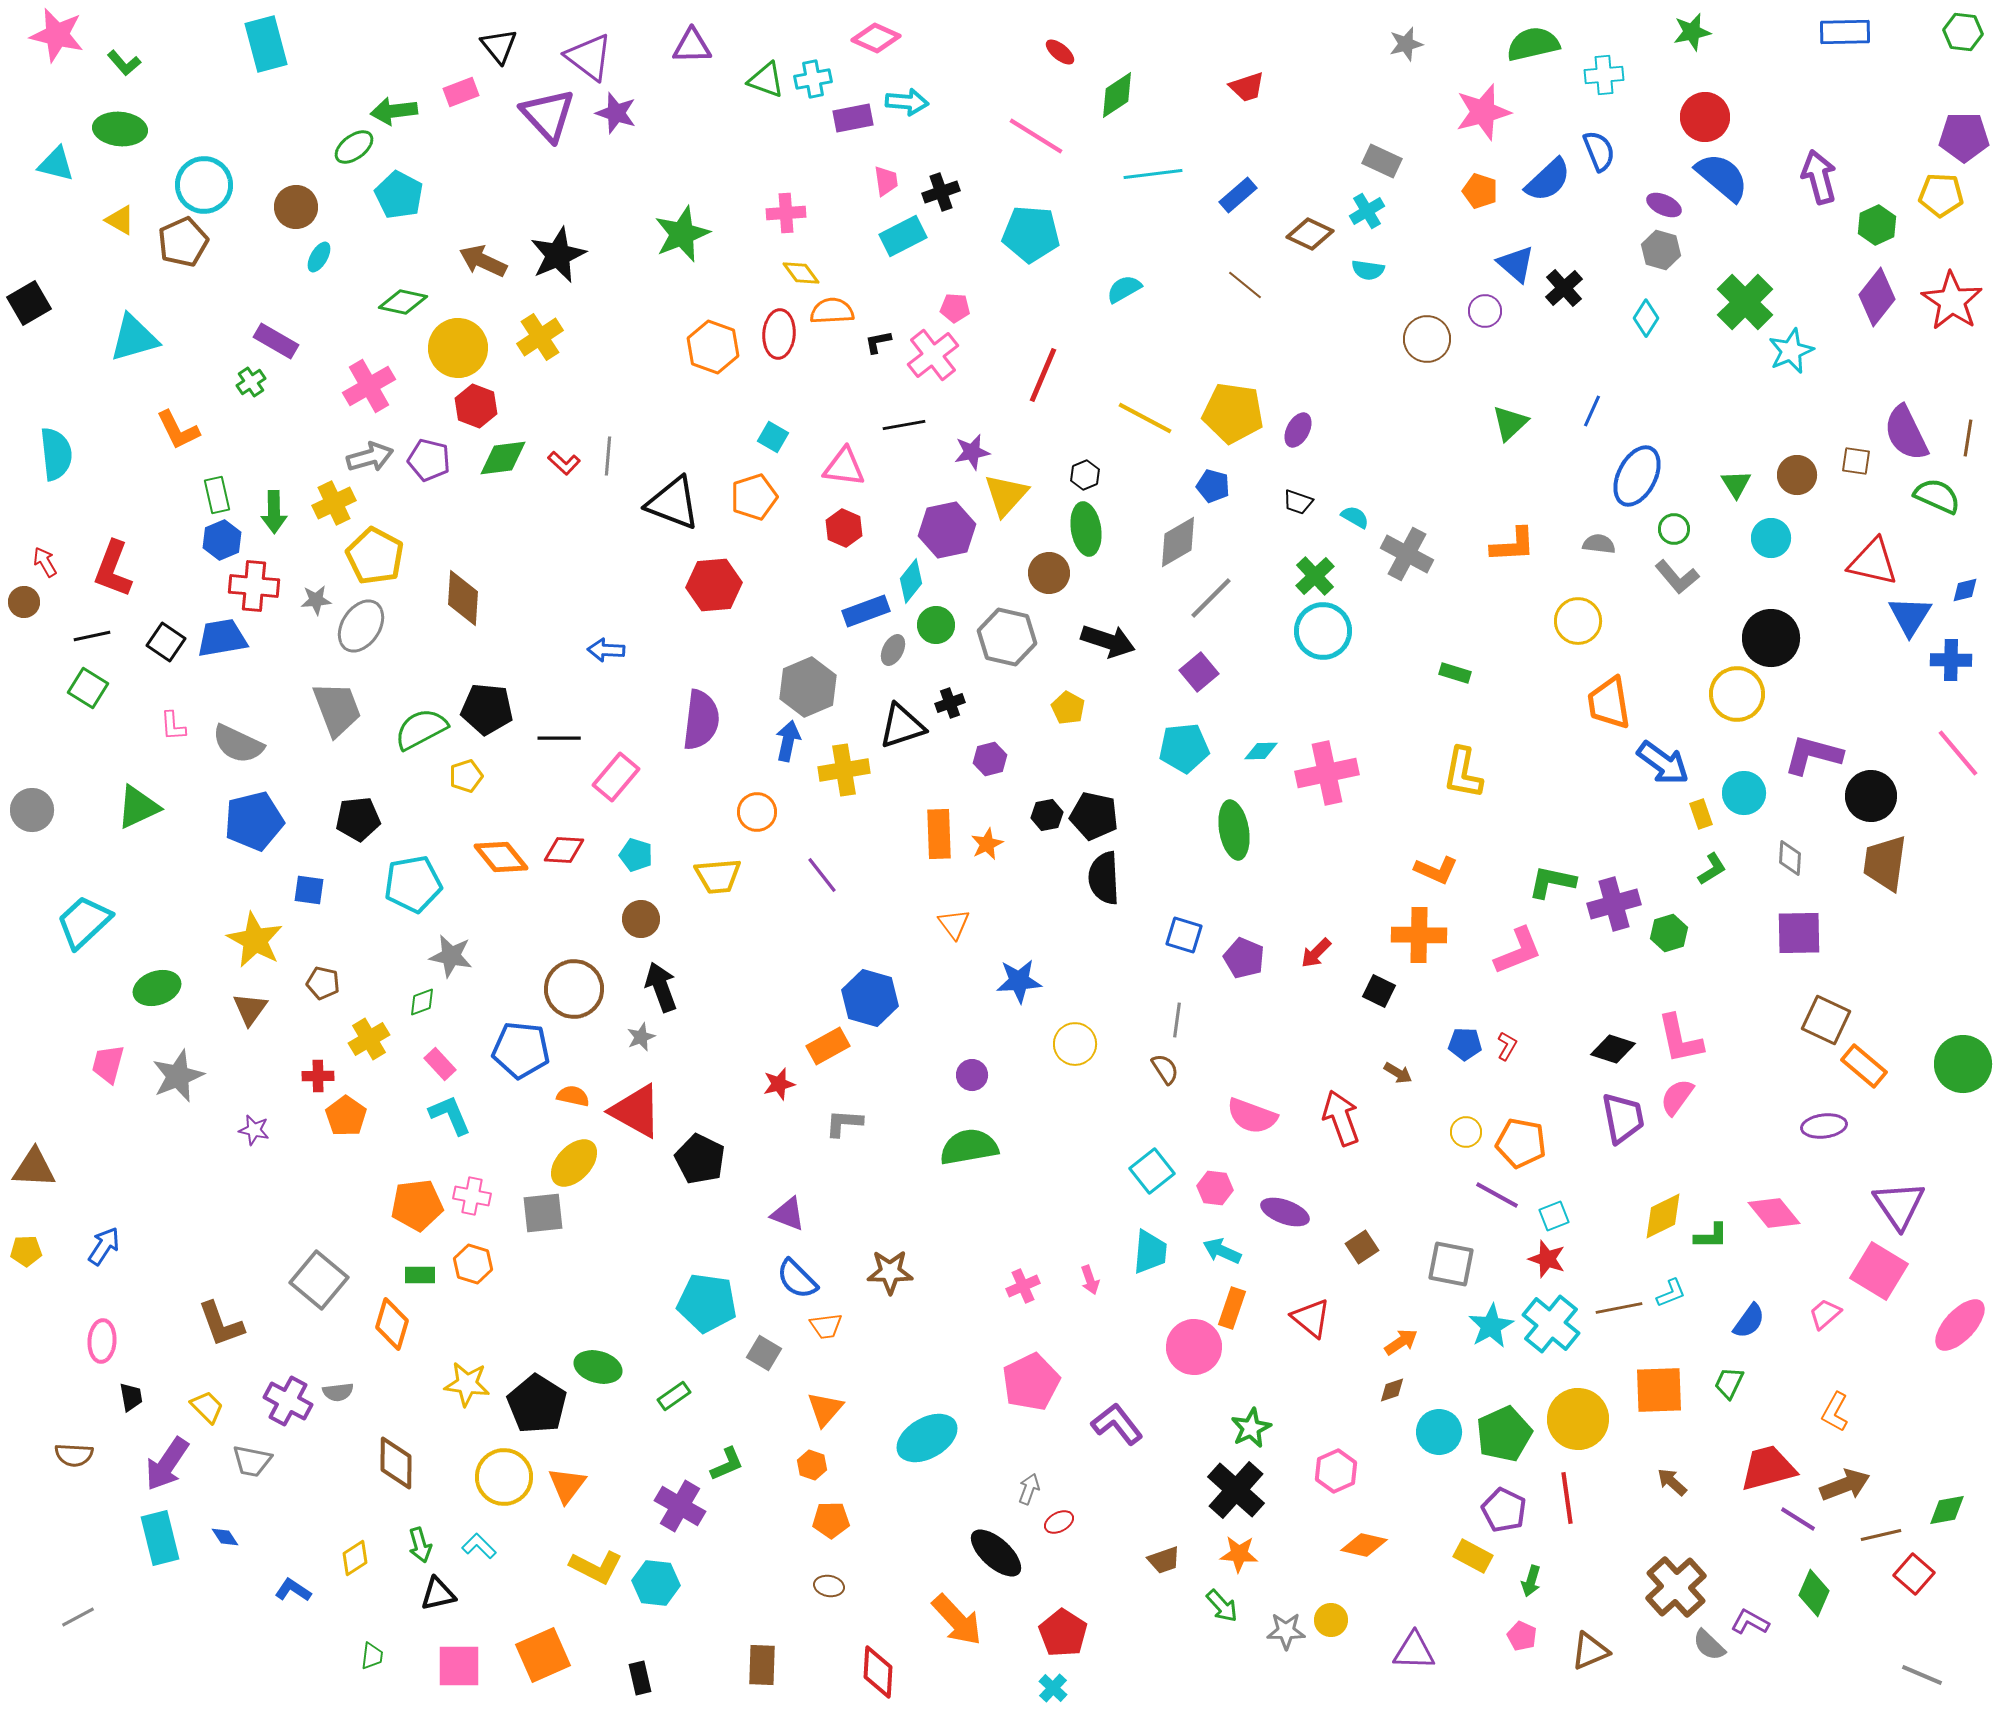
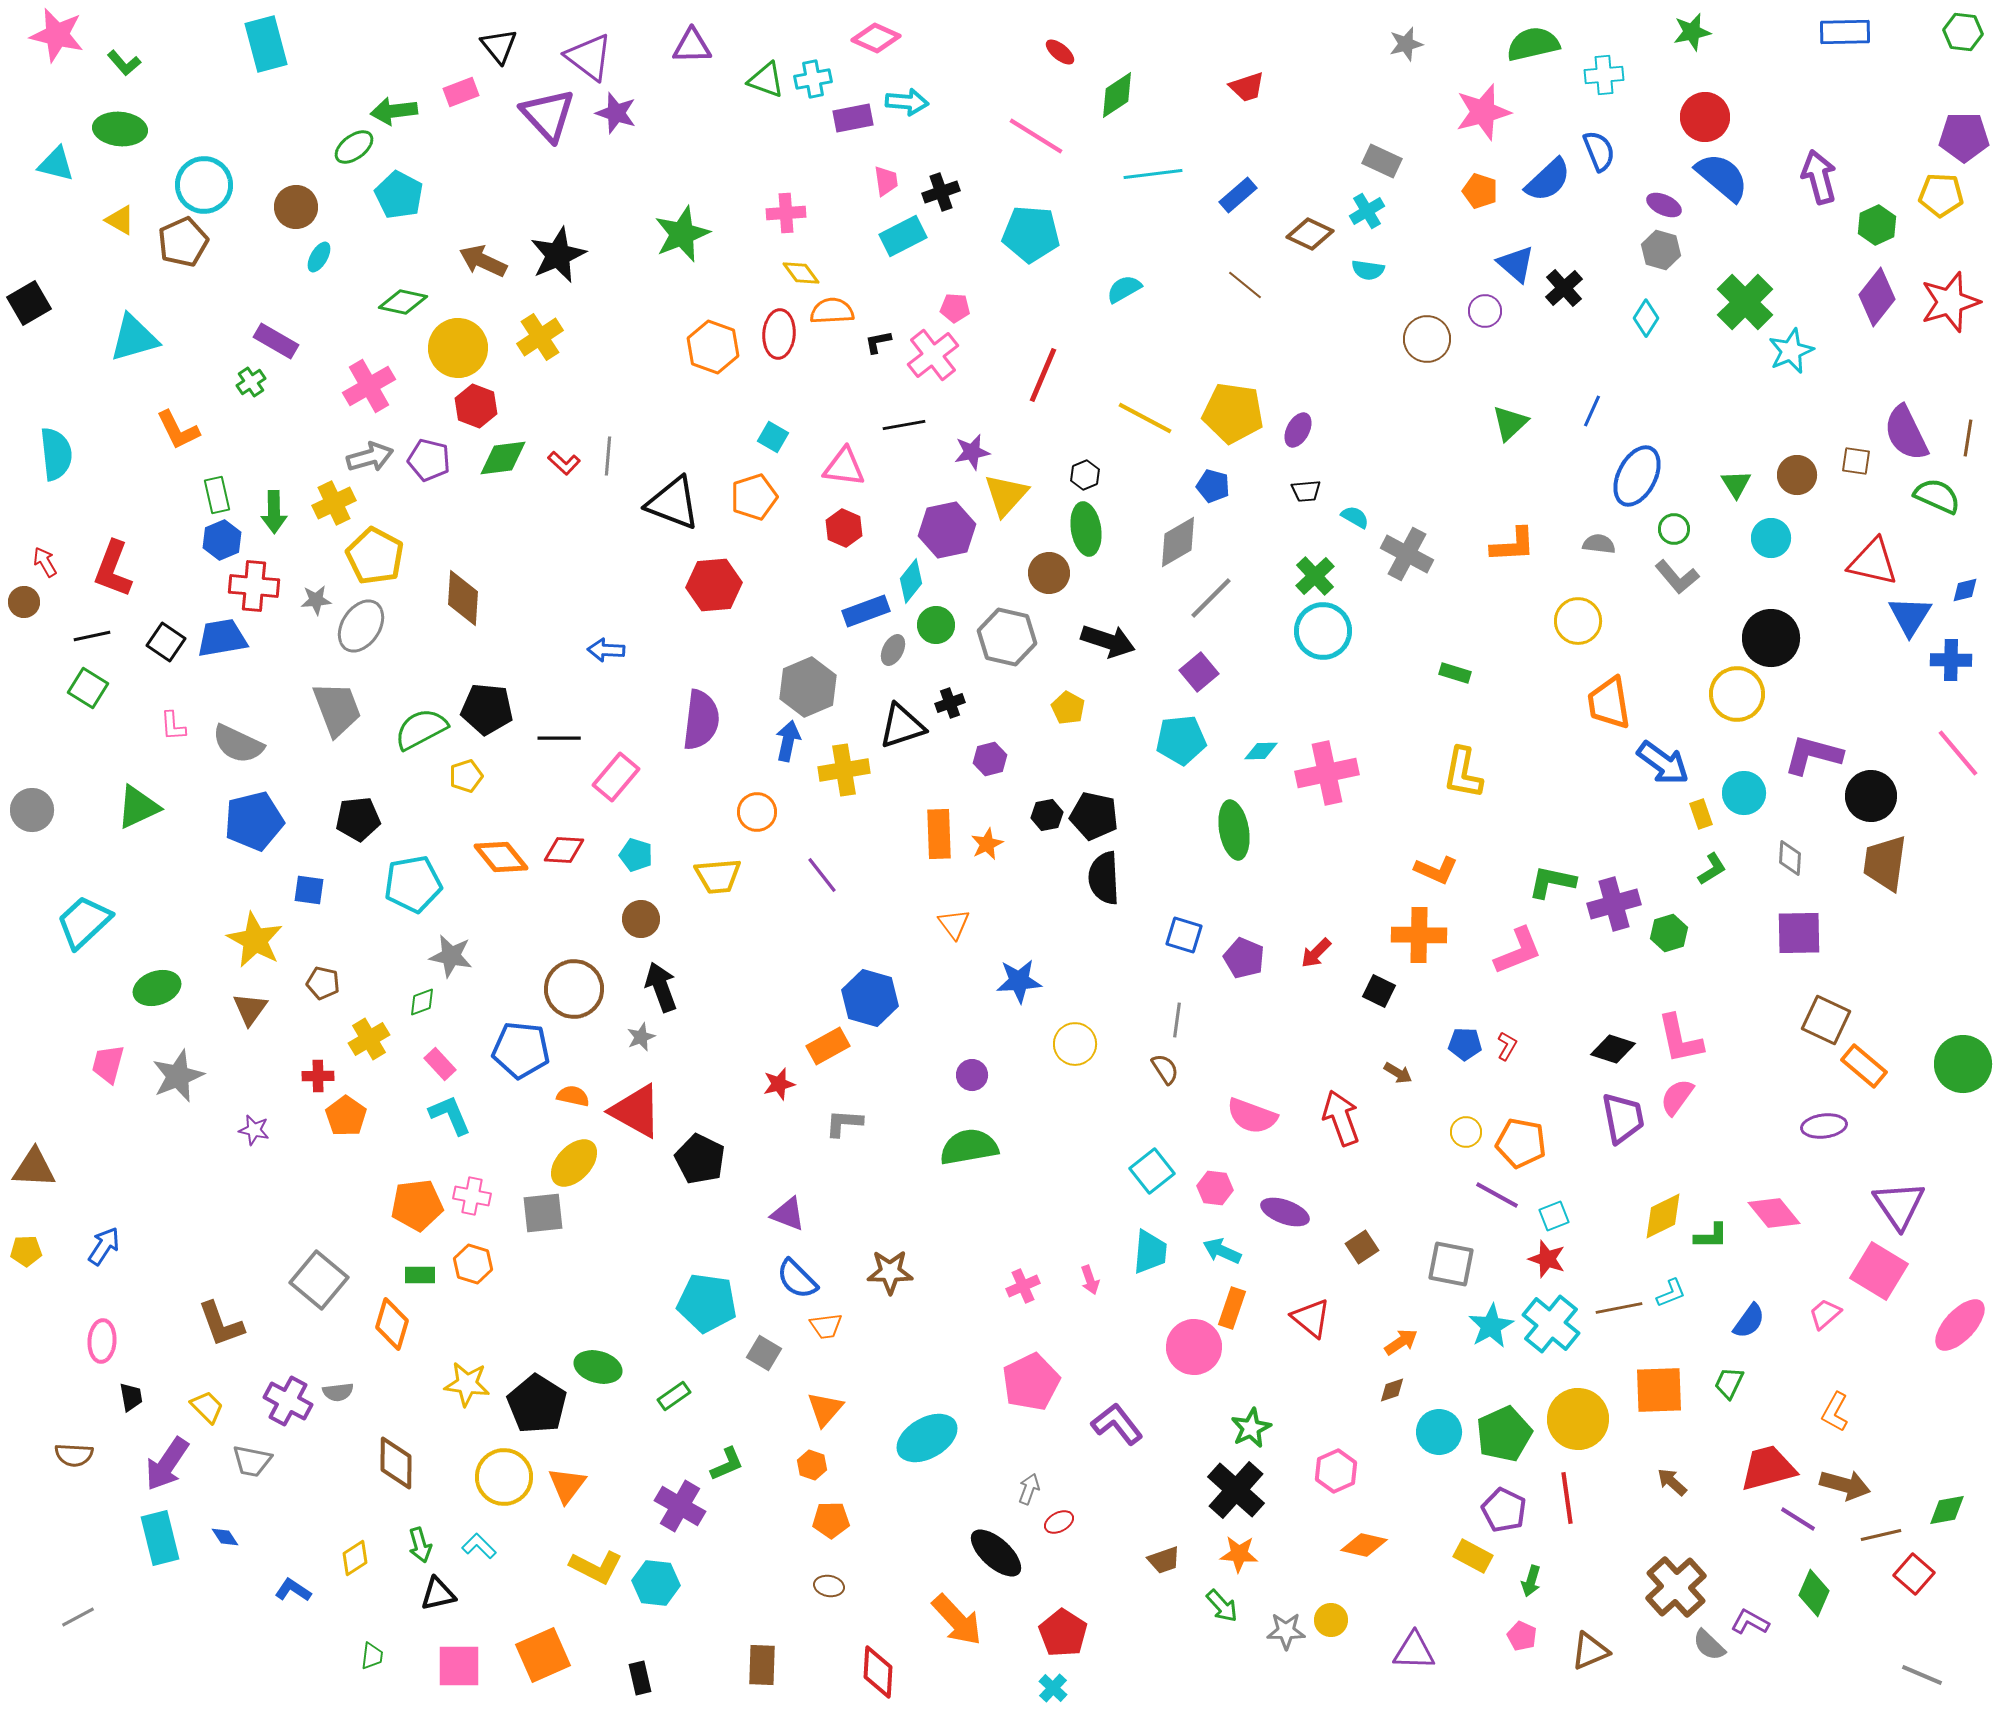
red star at (1952, 301): moved 2 px left, 1 px down; rotated 22 degrees clockwise
black trapezoid at (1298, 502): moved 8 px right, 11 px up; rotated 24 degrees counterclockwise
cyan pentagon at (1184, 748): moved 3 px left, 8 px up
brown arrow at (1845, 1485): rotated 36 degrees clockwise
